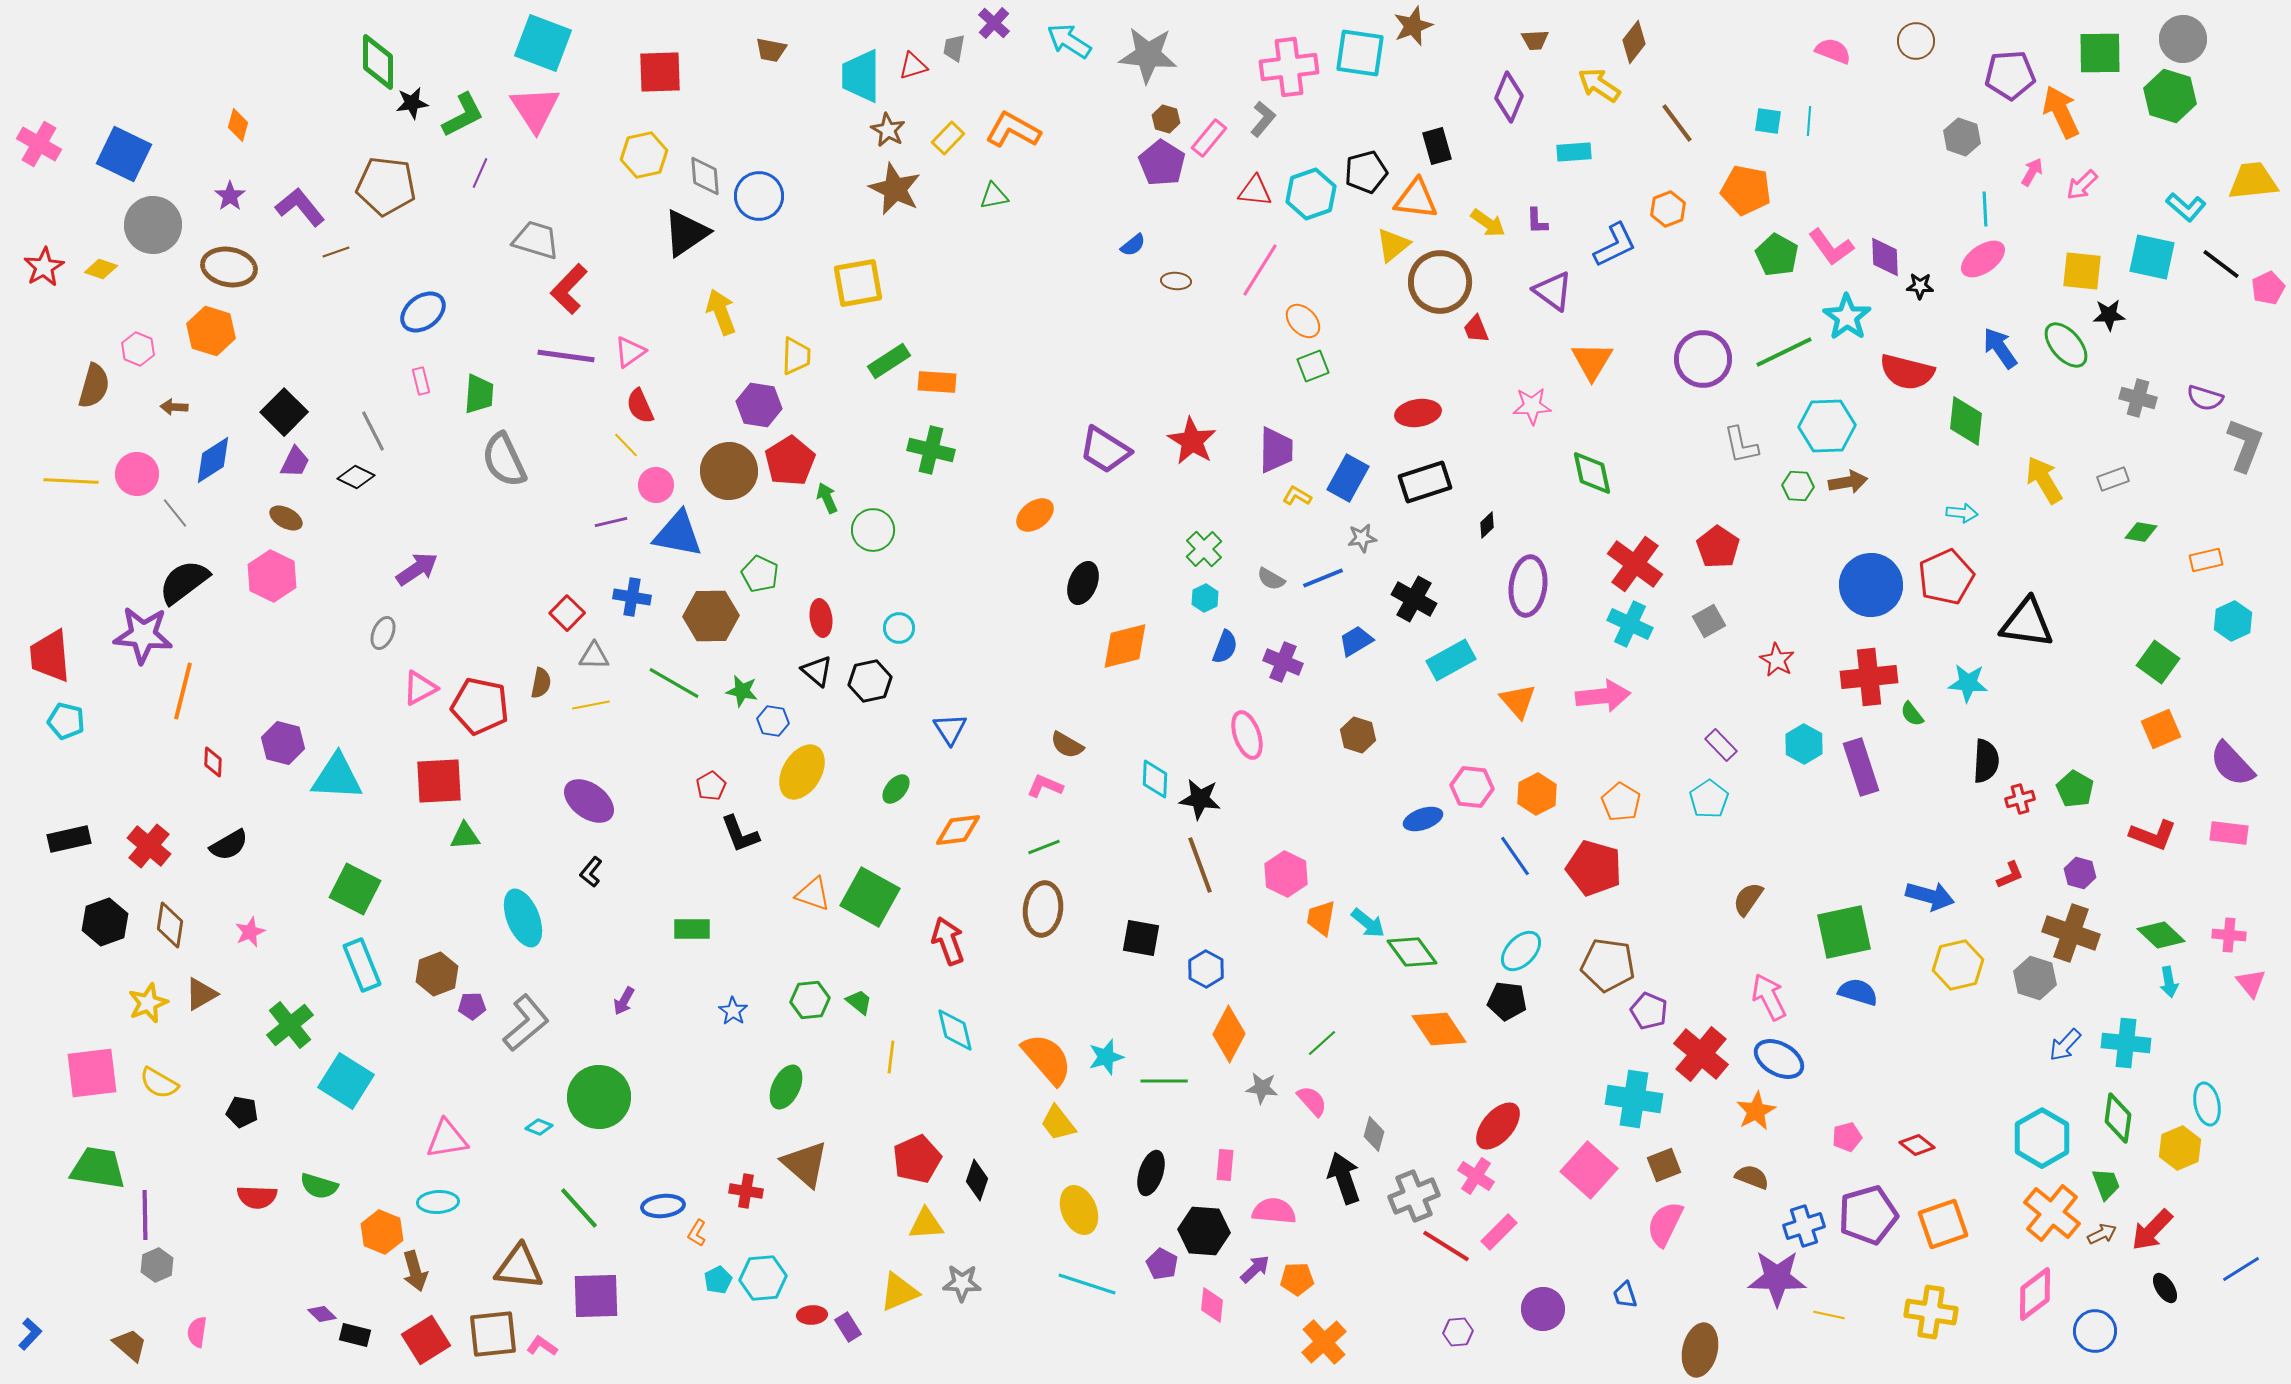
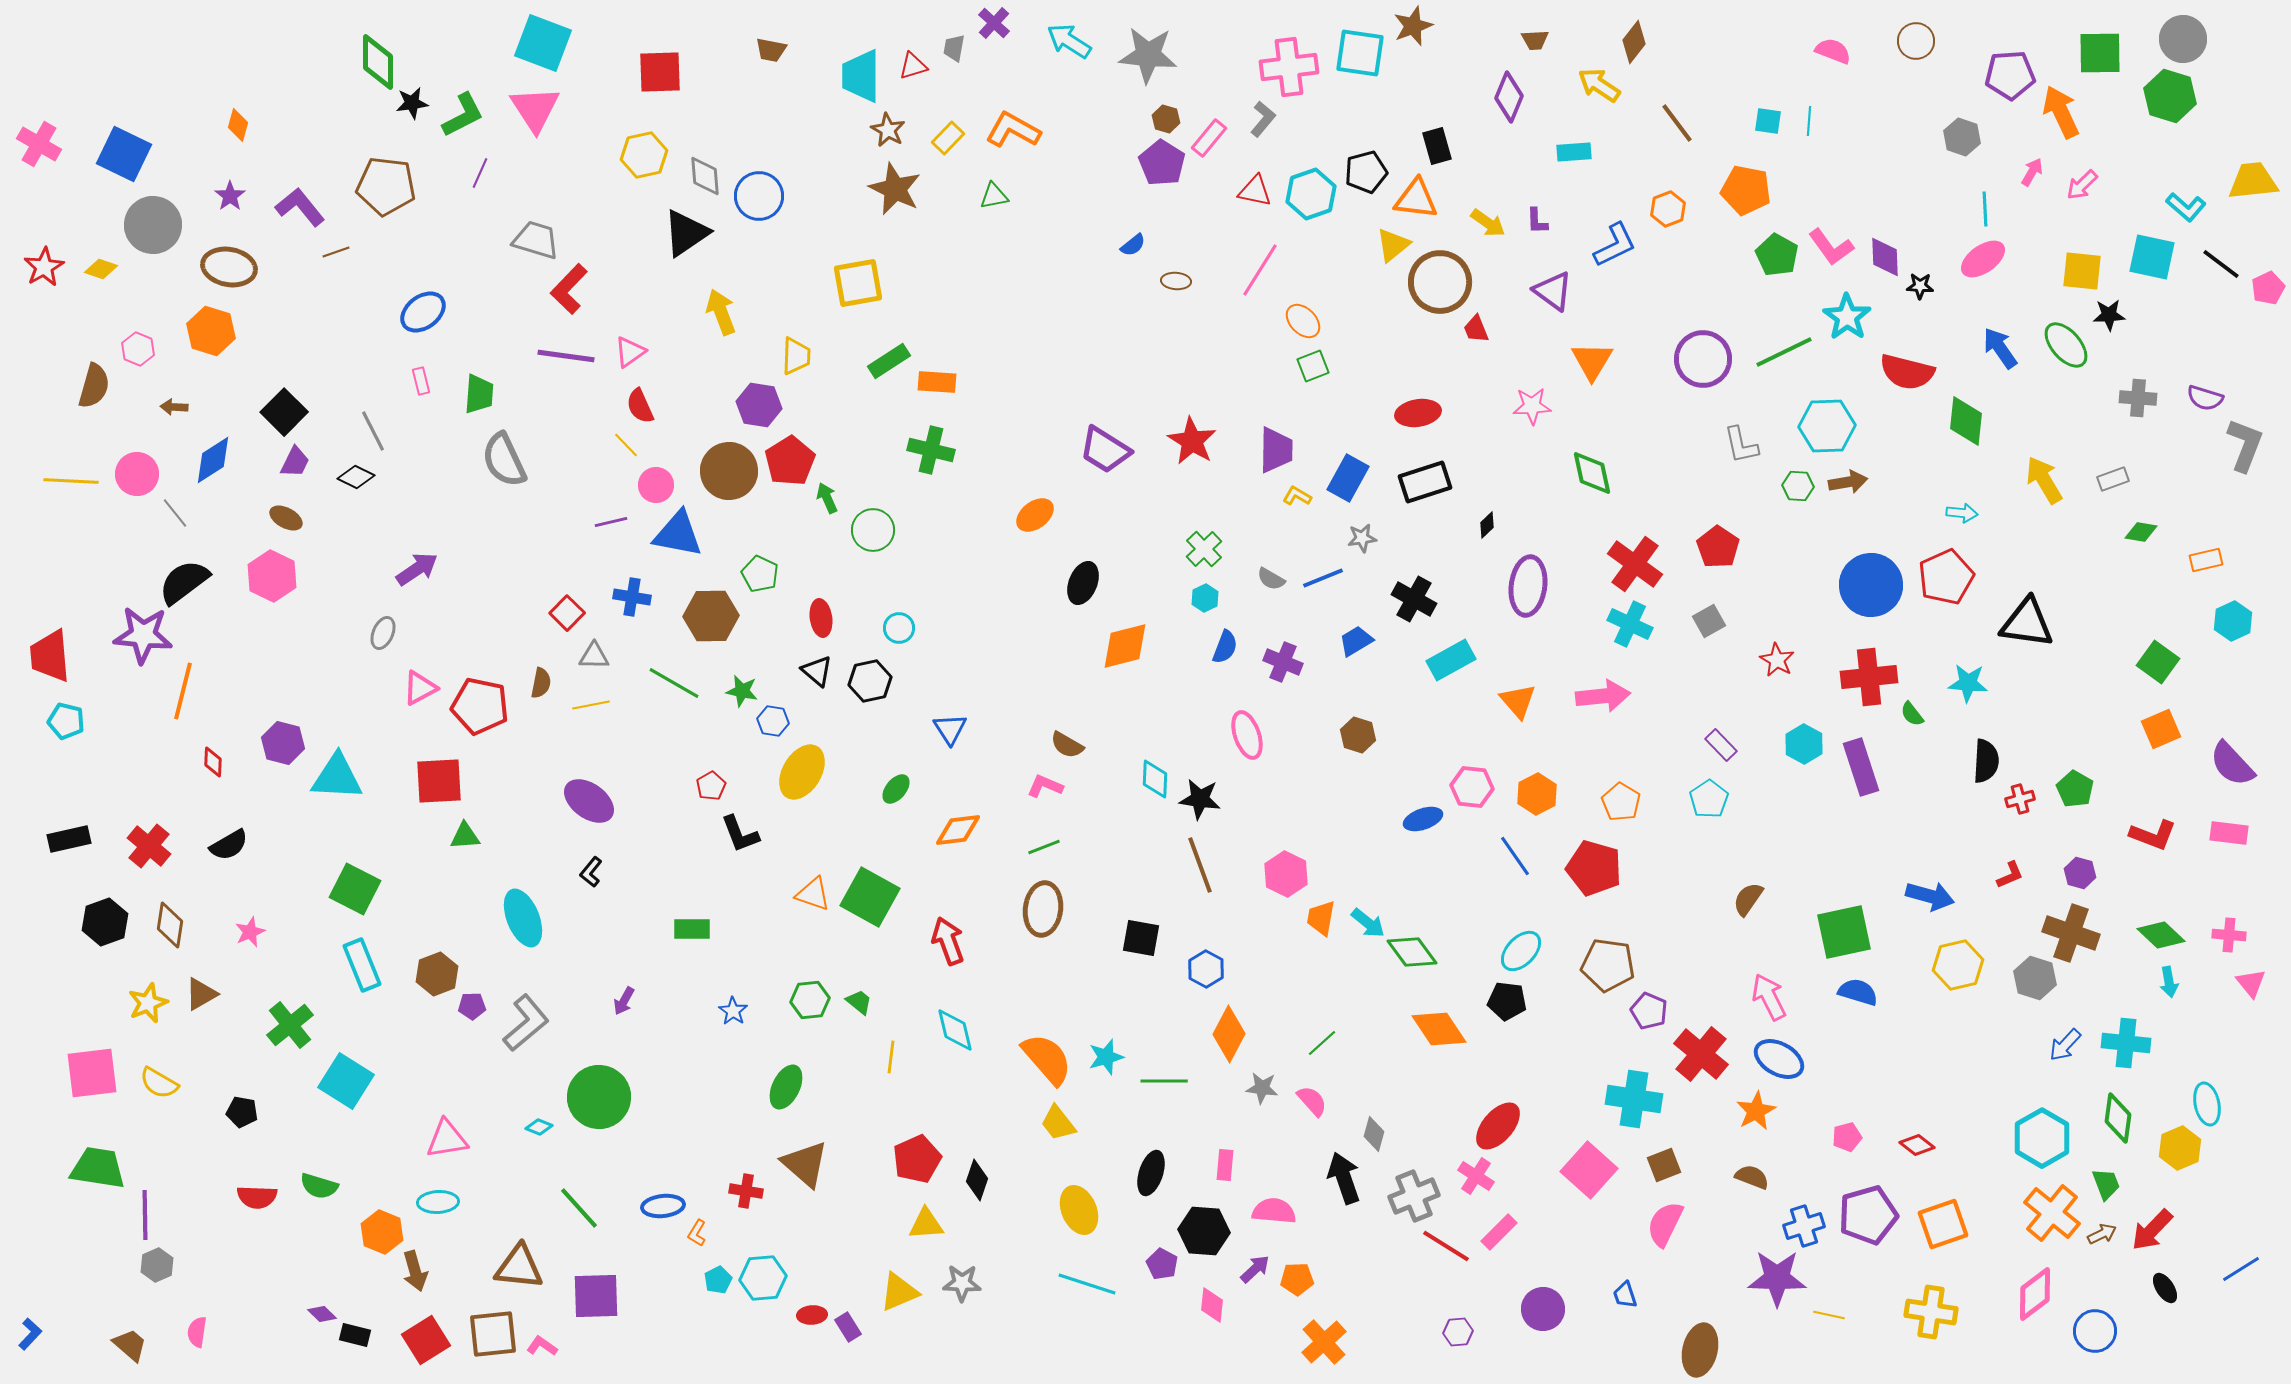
red triangle at (1255, 191): rotated 6 degrees clockwise
gray cross at (2138, 398): rotated 12 degrees counterclockwise
